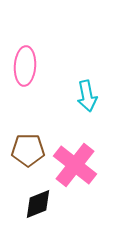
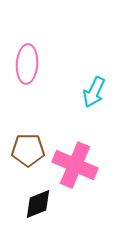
pink ellipse: moved 2 px right, 2 px up
cyan arrow: moved 7 px right, 4 px up; rotated 36 degrees clockwise
pink cross: rotated 15 degrees counterclockwise
